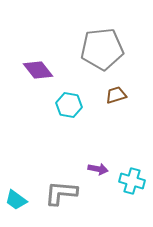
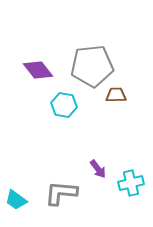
gray pentagon: moved 10 px left, 17 px down
brown trapezoid: rotated 15 degrees clockwise
cyan hexagon: moved 5 px left
purple arrow: rotated 42 degrees clockwise
cyan cross: moved 1 px left, 2 px down; rotated 30 degrees counterclockwise
